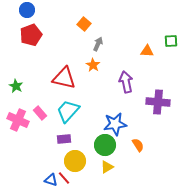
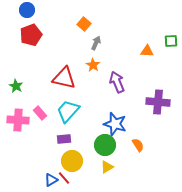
gray arrow: moved 2 px left, 1 px up
purple arrow: moved 9 px left; rotated 10 degrees counterclockwise
pink cross: rotated 20 degrees counterclockwise
blue star: rotated 25 degrees clockwise
yellow circle: moved 3 px left
blue triangle: rotated 48 degrees counterclockwise
